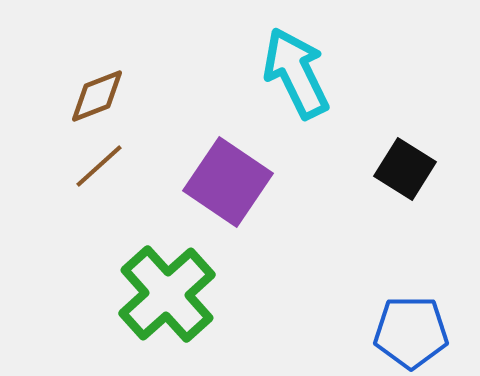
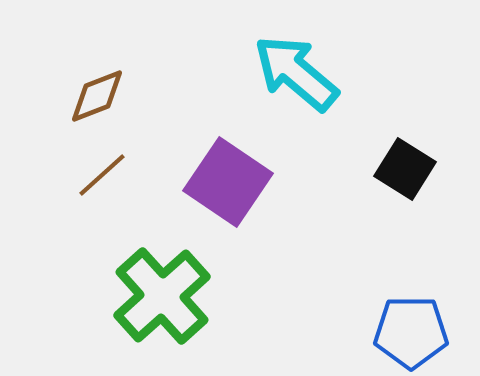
cyan arrow: rotated 24 degrees counterclockwise
brown line: moved 3 px right, 9 px down
green cross: moved 5 px left, 2 px down
